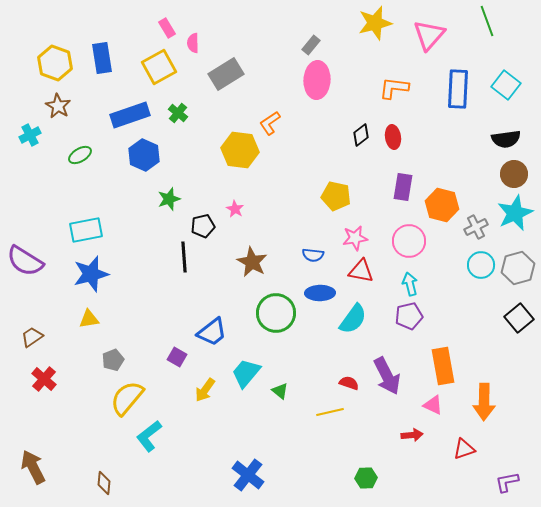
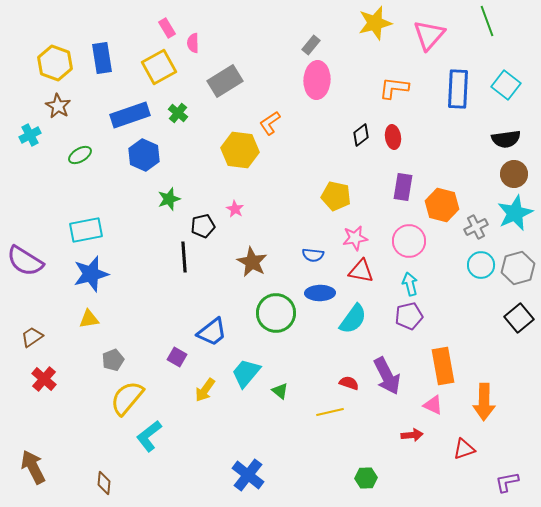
gray rectangle at (226, 74): moved 1 px left, 7 px down
